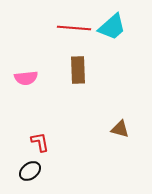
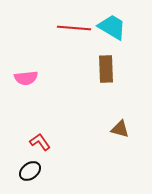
cyan trapezoid: rotated 108 degrees counterclockwise
brown rectangle: moved 28 px right, 1 px up
red L-shape: rotated 25 degrees counterclockwise
